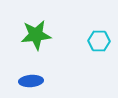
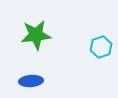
cyan hexagon: moved 2 px right, 6 px down; rotated 20 degrees counterclockwise
